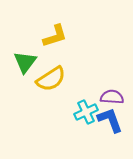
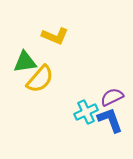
yellow L-shape: rotated 40 degrees clockwise
green triangle: rotated 45 degrees clockwise
yellow semicircle: moved 11 px left; rotated 16 degrees counterclockwise
purple semicircle: rotated 30 degrees counterclockwise
